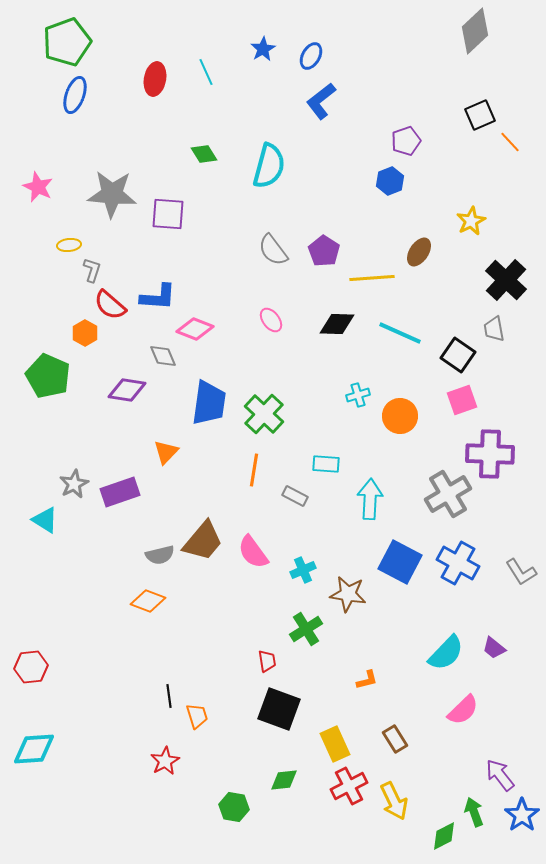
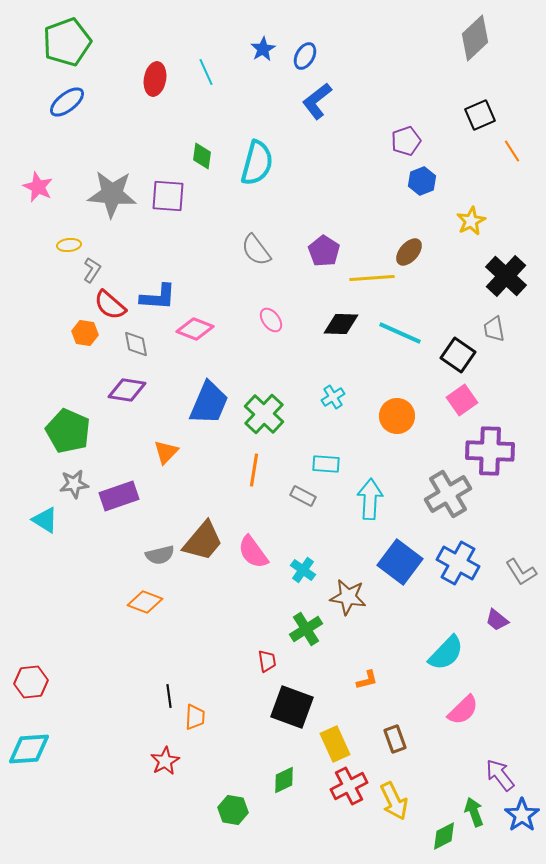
gray diamond at (475, 31): moved 7 px down
blue ellipse at (311, 56): moved 6 px left
blue ellipse at (75, 95): moved 8 px left, 7 px down; rotated 33 degrees clockwise
blue L-shape at (321, 101): moved 4 px left
orange line at (510, 142): moved 2 px right, 9 px down; rotated 10 degrees clockwise
green diamond at (204, 154): moved 2 px left, 2 px down; rotated 40 degrees clockwise
cyan semicircle at (269, 166): moved 12 px left, 3 px up
blue hexagon at (390, 181): moved 32 px right
purple square at (168, 214): moved 18 px up
gray semicircle at (273, 250): moved 17 px left
brown ellipse at (419, 252): moved 10 px left; rotated 8 degrees clockwise
gray L-shape at (92, 270): rotated 15 degrees clockwise
black cross at (506, 280): moved 4 px up
black diamond at (337, 324): moved 4 px right
orange hexagon at (85, 333): rotated 20 degrees counterclockwise
gray diamond at (163, 356): moved 27 px left, 12 px up; rotated 12 degrees clockwise
green pentagon at (48, 376): moved 20 px right, 55 px down
cyan cross at (358, 395): moved 25 px left, 2 px down; rotated 15 degrees counterclockwise
pink square at (462, 400): rotated 16 degrees counterclockwise
blue trapezoid at (209, 403): rotated 15 degrees clockwise
orange circle at (400, 416): moved 3 px left
purple cross at (490, 454): moved 3 px up
gray star at (74, 484): rotated 20 degrees clockwise
purple rectangle at (120, 492): moved 1 px left, 4 px down
gray rectangle at (295, 496): moved 8 px right
blue square at (400, 562): rotated 9 degrees clockwise
cyan cross at (303, 570): rotated 30 degrees counterclockwise
brown star at (348, 594): moved 3 px down
orange diamond at (148, 601): moved 3 px left, 1 px down
purple trapezoid at (494, 648): moved 3 px right, 28 px up
red hexagon at (31, 667): moved 15 px down
black square at (279, 709): moved 13 px right, 2 px up
orange trapezoid at (197, 716): moved 2 px left, 1 px down; rotated 20 degrees clockwise
brown rectangle at (395, 739): rotated 12 degrees clockwise
cyan diamond at (34, 749): moved 5 px left
green diamond at (284, 780): rotated 20 degrees counterclockwise
green hexagon at (234, 807): moved 1 px left, 3 px down
